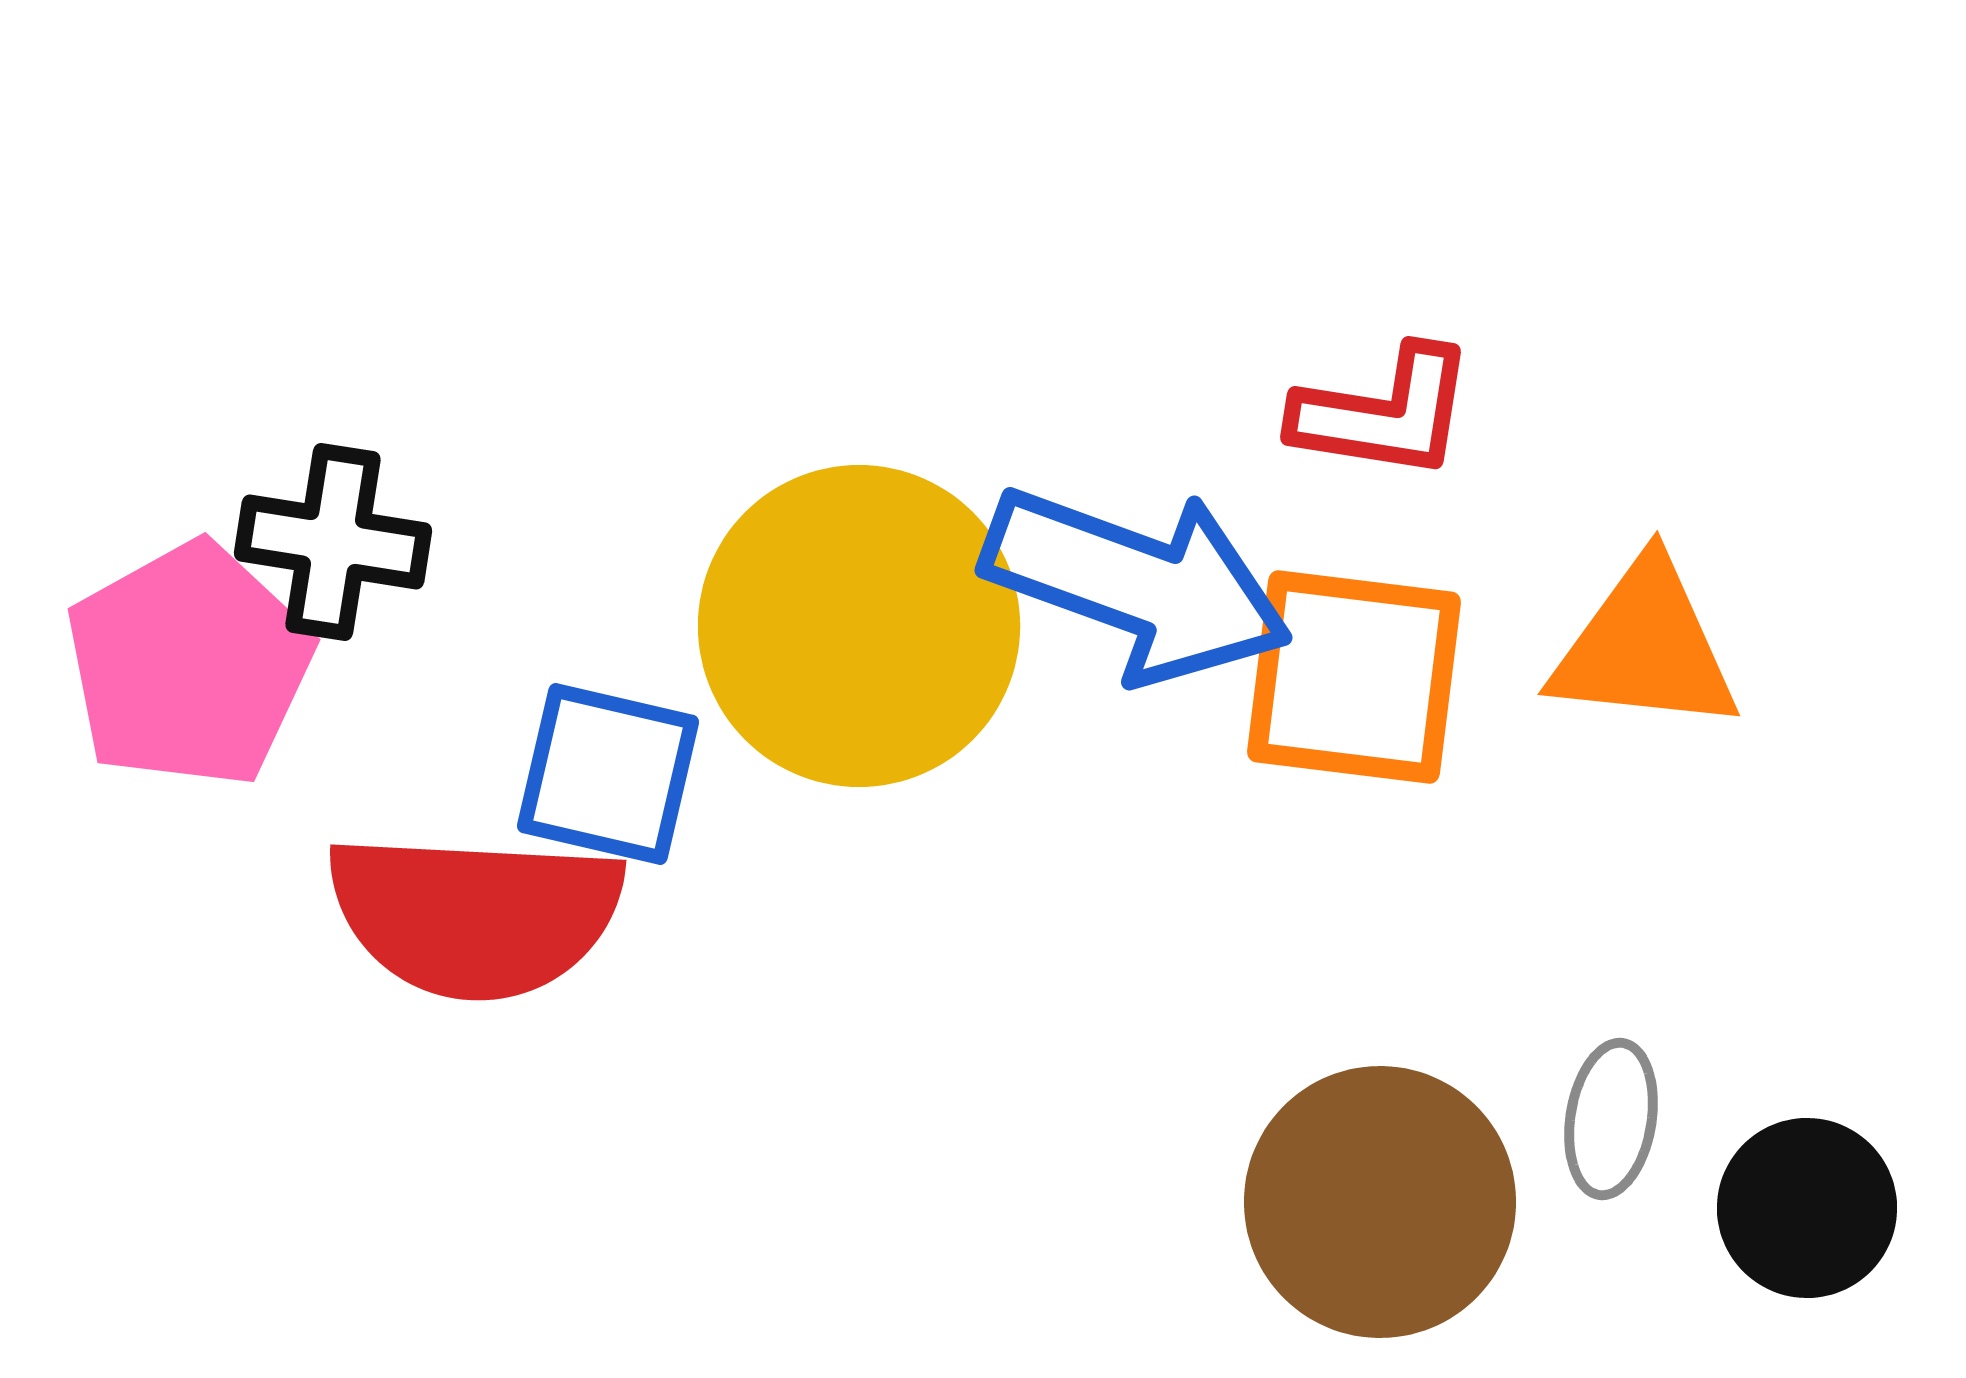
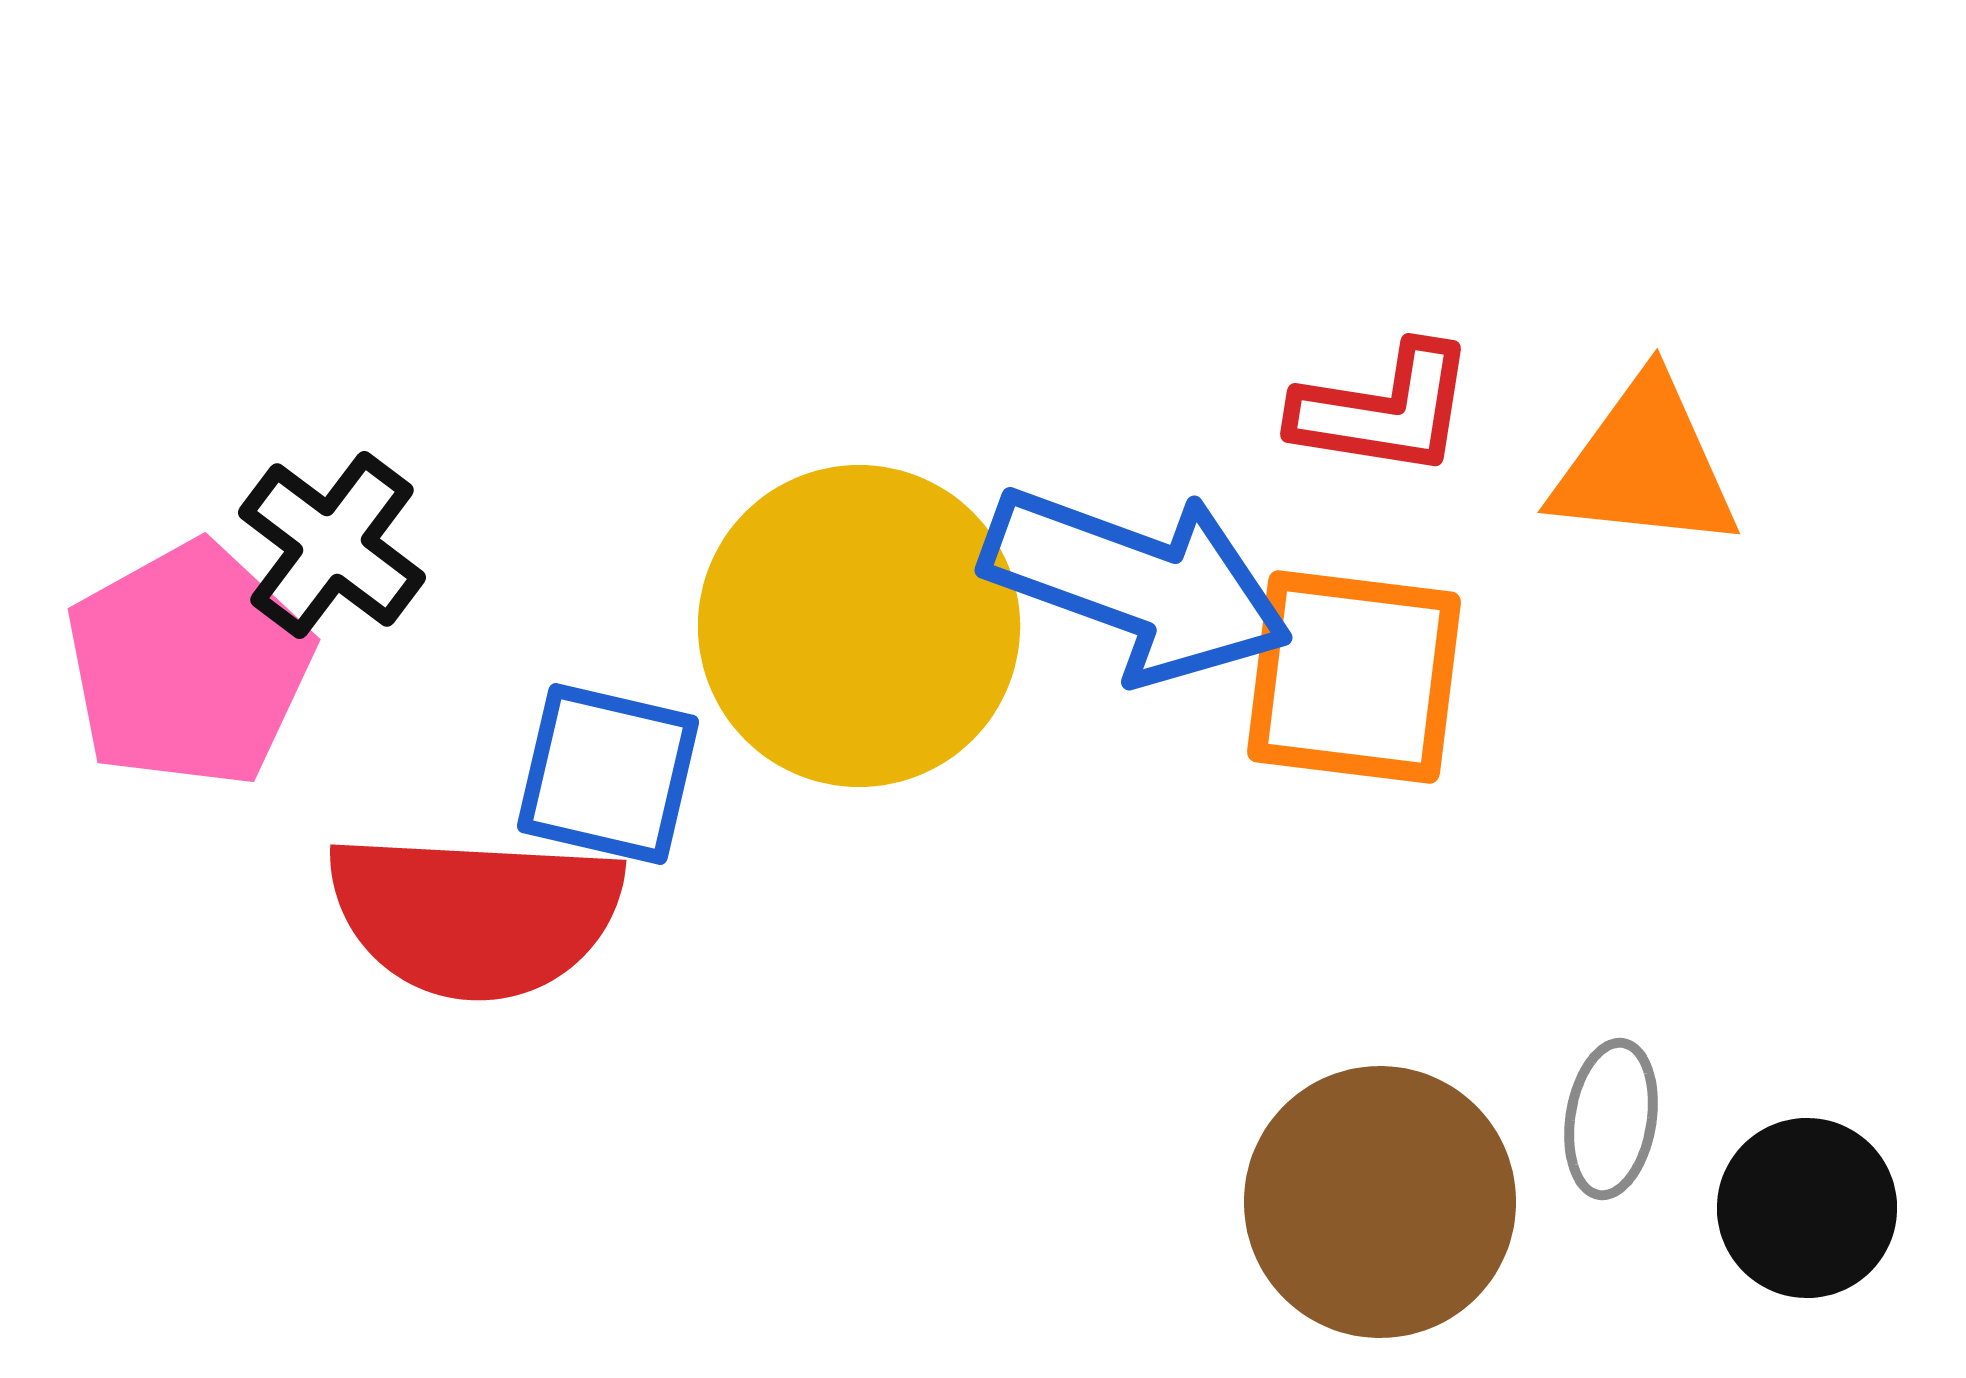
red L-shape: moved 3 px up
black cross: moved 1 px left, 3 px down; rotated 28 degrees clockwise
orange triangle: moved 182 px up
